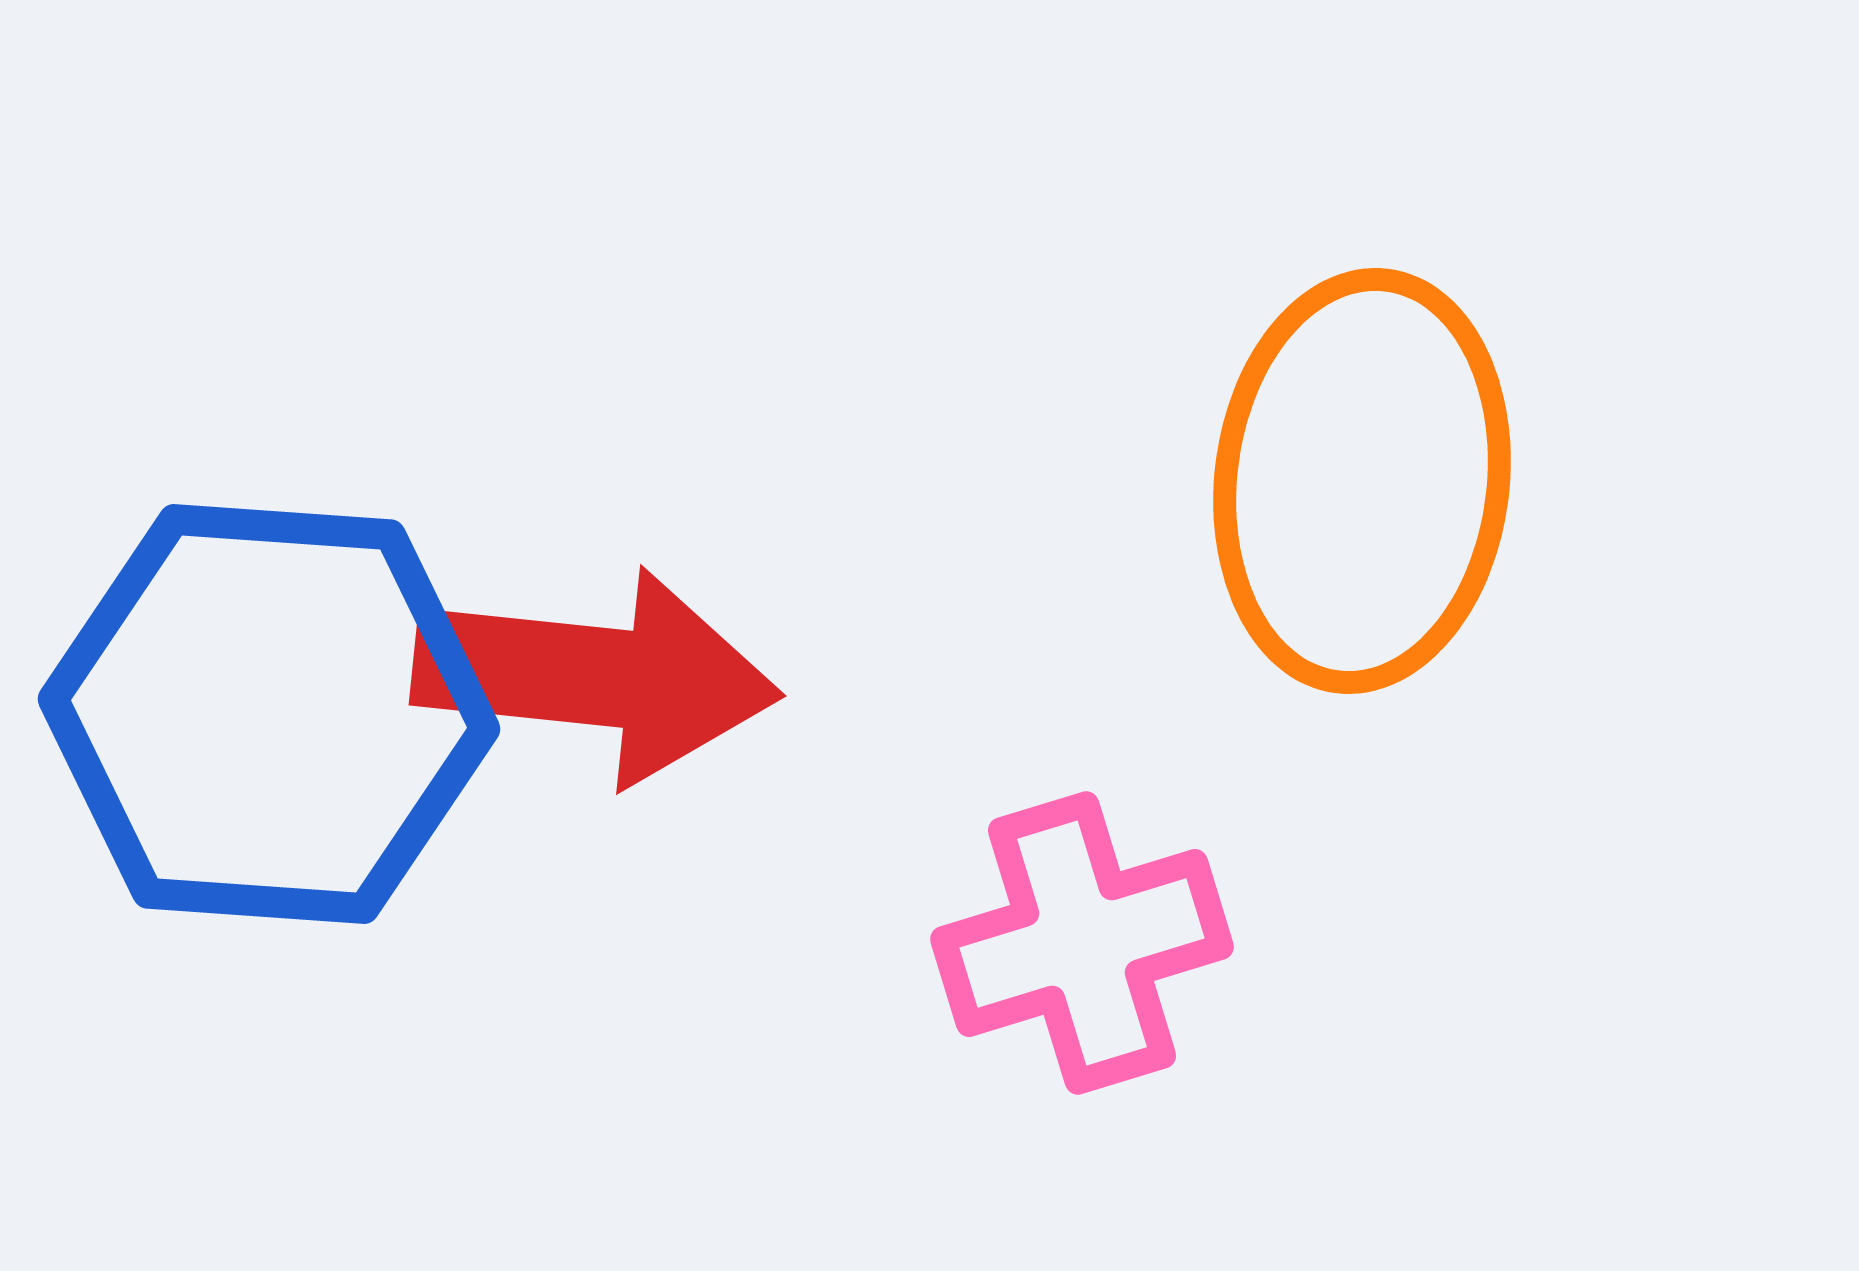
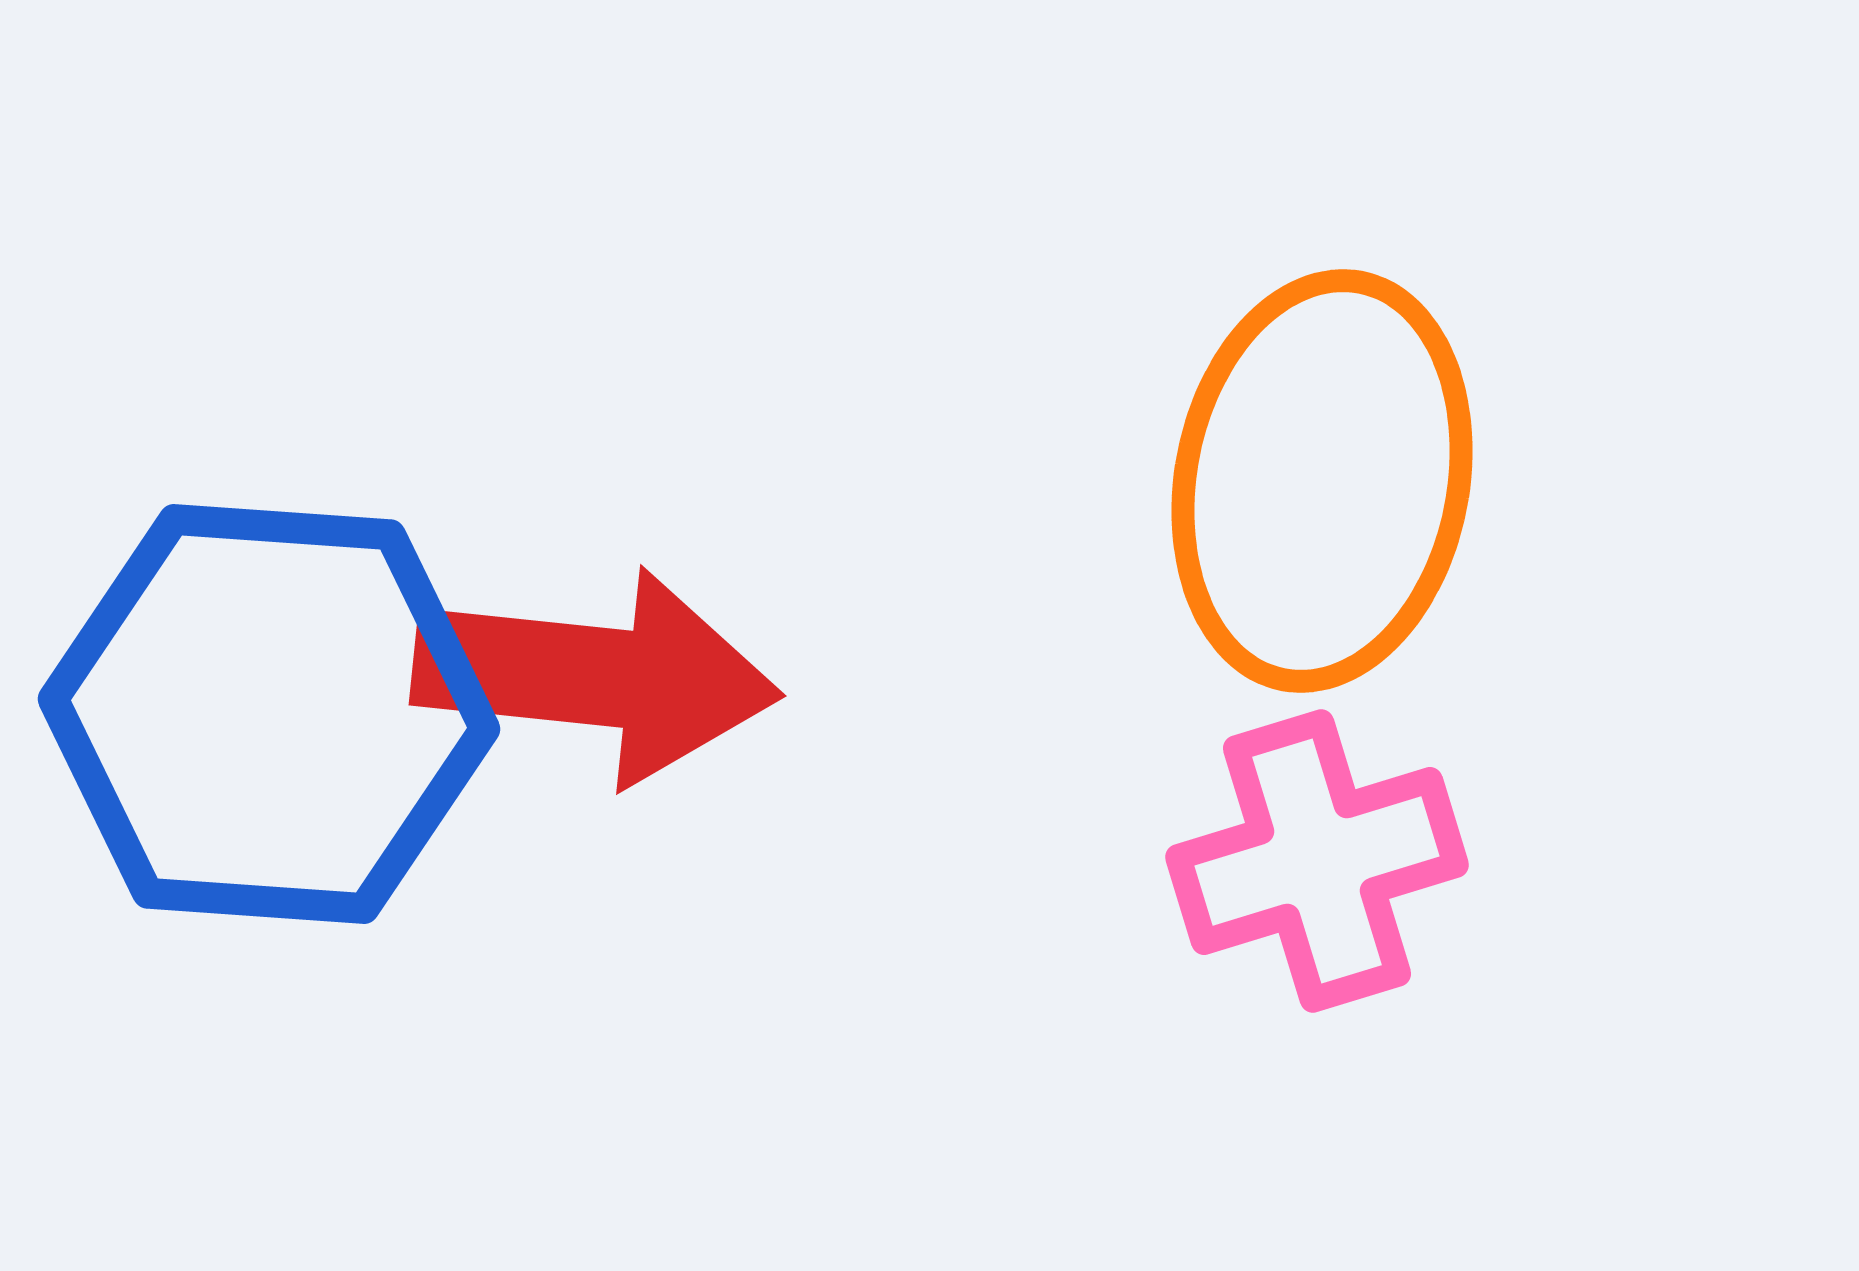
orange ellipse: moved 40 px left; rotated 4 degrees clockwise
pink cross: moved 235 px right, 82 px up
